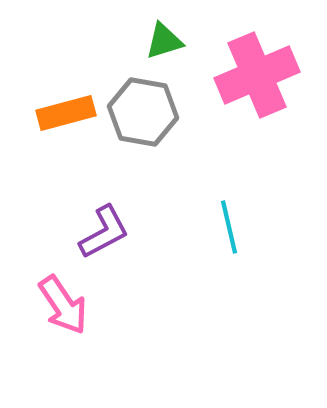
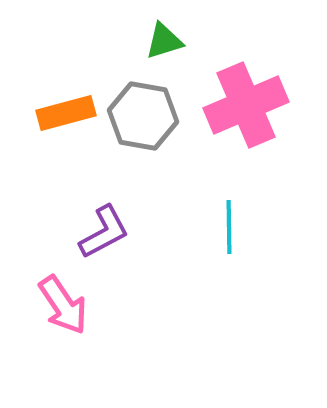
pink cross: moved 11 px left, 30 px down
gray hexagon: moved 4 px down
cyan line: rotated 12 degrees clockwise
